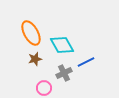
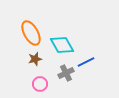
gray cross: moved 2 px right
pink circle: moved 4 px left, 4 px up
